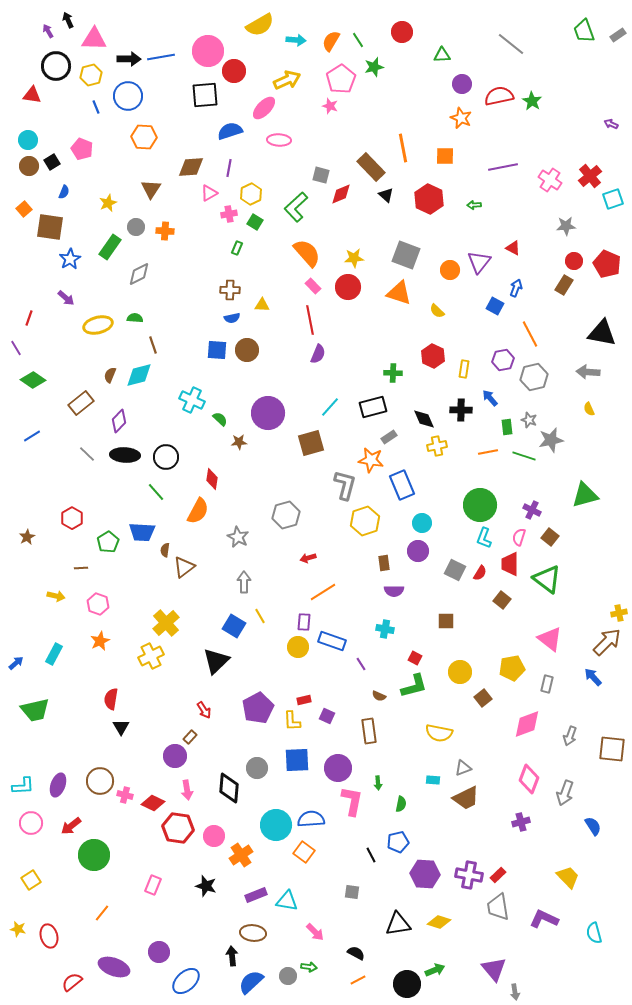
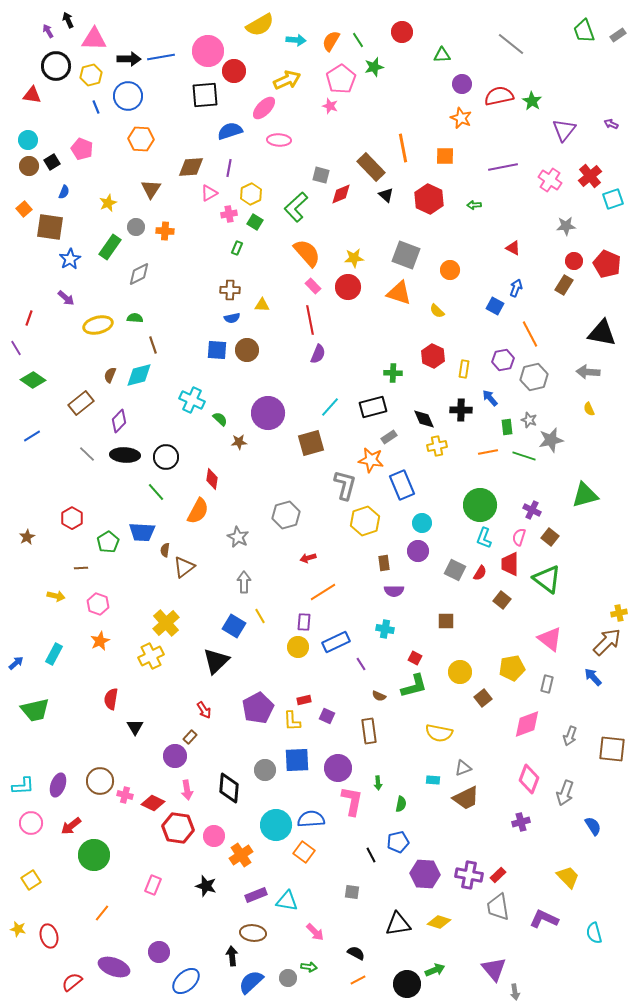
orange hexagon at (144, 137): moved 3 px left, 2 px down
purple triangle at (479, 262): moved 85 px right, 132 px up
blue rectangle at (332, 641): moved 4 px right, 1 px down; rotated 44 degrees counterclockwise
black triangle at (121, 727): moved 14 px right
gray circle at (257, 768): moved 8 px right, 2 px down
gray circle at (288, 976): moved 2 px down
